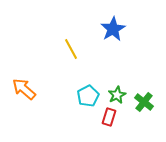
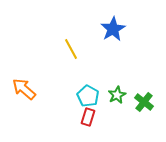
cyan pentagon: rotated 15 degrees counterclockwise
red rectangle: moved 21 px left
